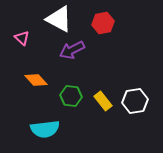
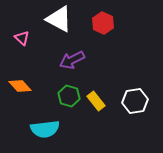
red hexagon: rotated 25 degrees counterclockwise
purple arrow: moved 10 px down
orange diamond: moved 16 px left, 6 px down
green hexagon: moved 2 px left; rotated 10 degrees clockwise
yellow rectangle: moved 7 px left
